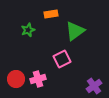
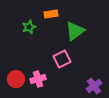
green star: moved 1 px right, 3 px up
